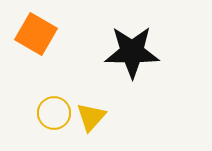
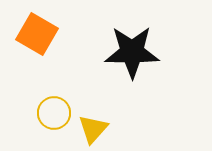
orange square: moved 1 px right
yellow triangle: moved 2 px right, 12 px down
